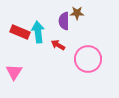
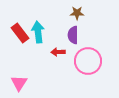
purple semicircle: moved 9 px right, 14 px down
red rectangle: moved 1 px down; rotated 30 degrees clockwise
red arrow: moved 7 px down; rotated 32 degrees counterclockwise
pink circle: moved 2 px down
pink triangle: moved 5 px right, 11 px down
